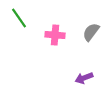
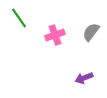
pink cross: rotated 24 degrees counterclockwise
